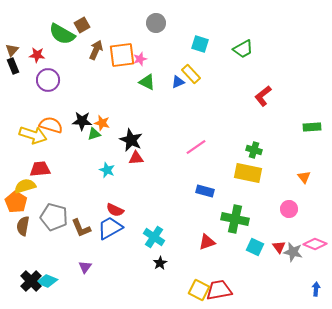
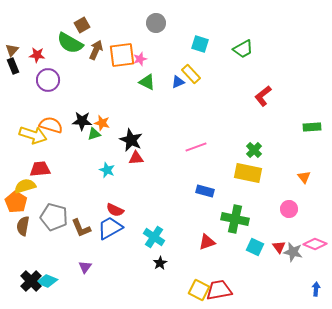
green semicircle at (62, 34): moved 8 px right, 9 px down
pink line at (196, 147): rotated 15 degrees clockwise
green cross at (254, 150): rotated 28 degrees clockwise
